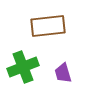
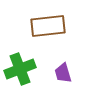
green cross: moved 3 px left, 2 px down
